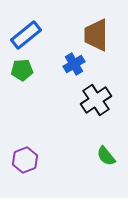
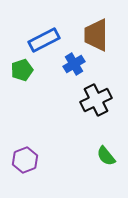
blue rectangle: moved 18 px right, 5 px down; rotated 12 degrees clockwise
green pentagon: rotated 15 degrees counterclockwise
black cross: rotated 8 degrees clockwise
